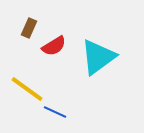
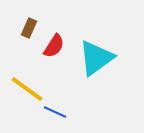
red semicircle: rotated 25 degrees counterclockwise
cyan triangle: moved 2 px left, 1 px down
